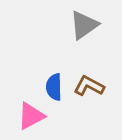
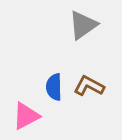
gray triangle: moved 1 px left
pink triangle: moved 5 px left
